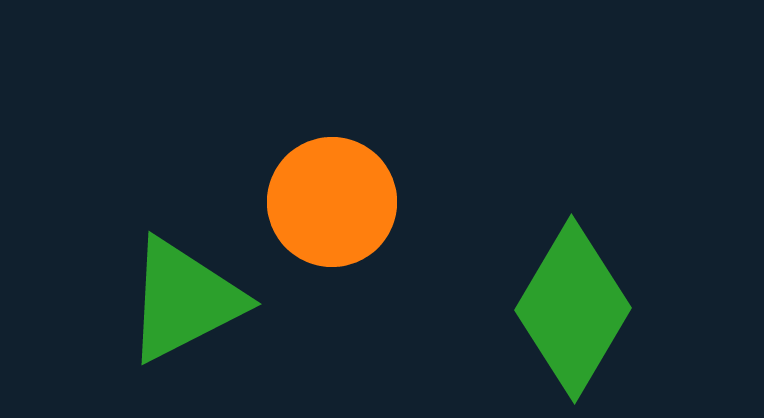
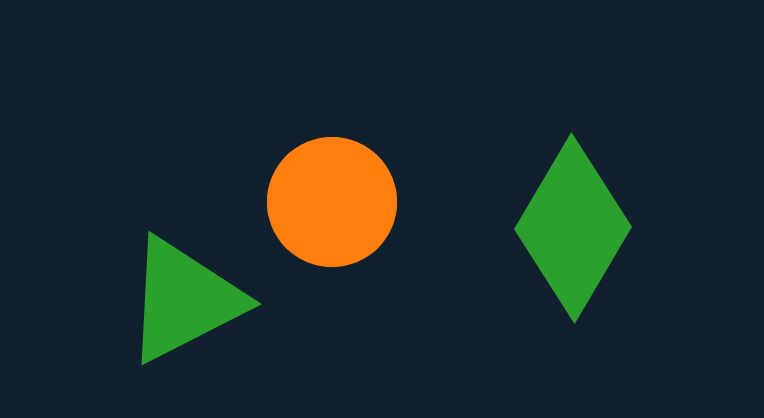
green diamond: moved 81 px up
